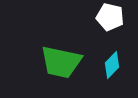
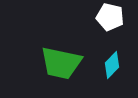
green trapezoid: moved 1 px down
